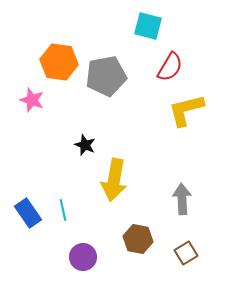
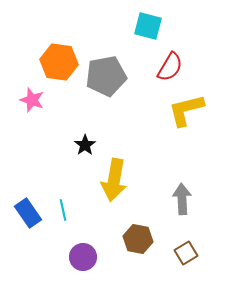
black star: rotated 15 degrees clockwise
